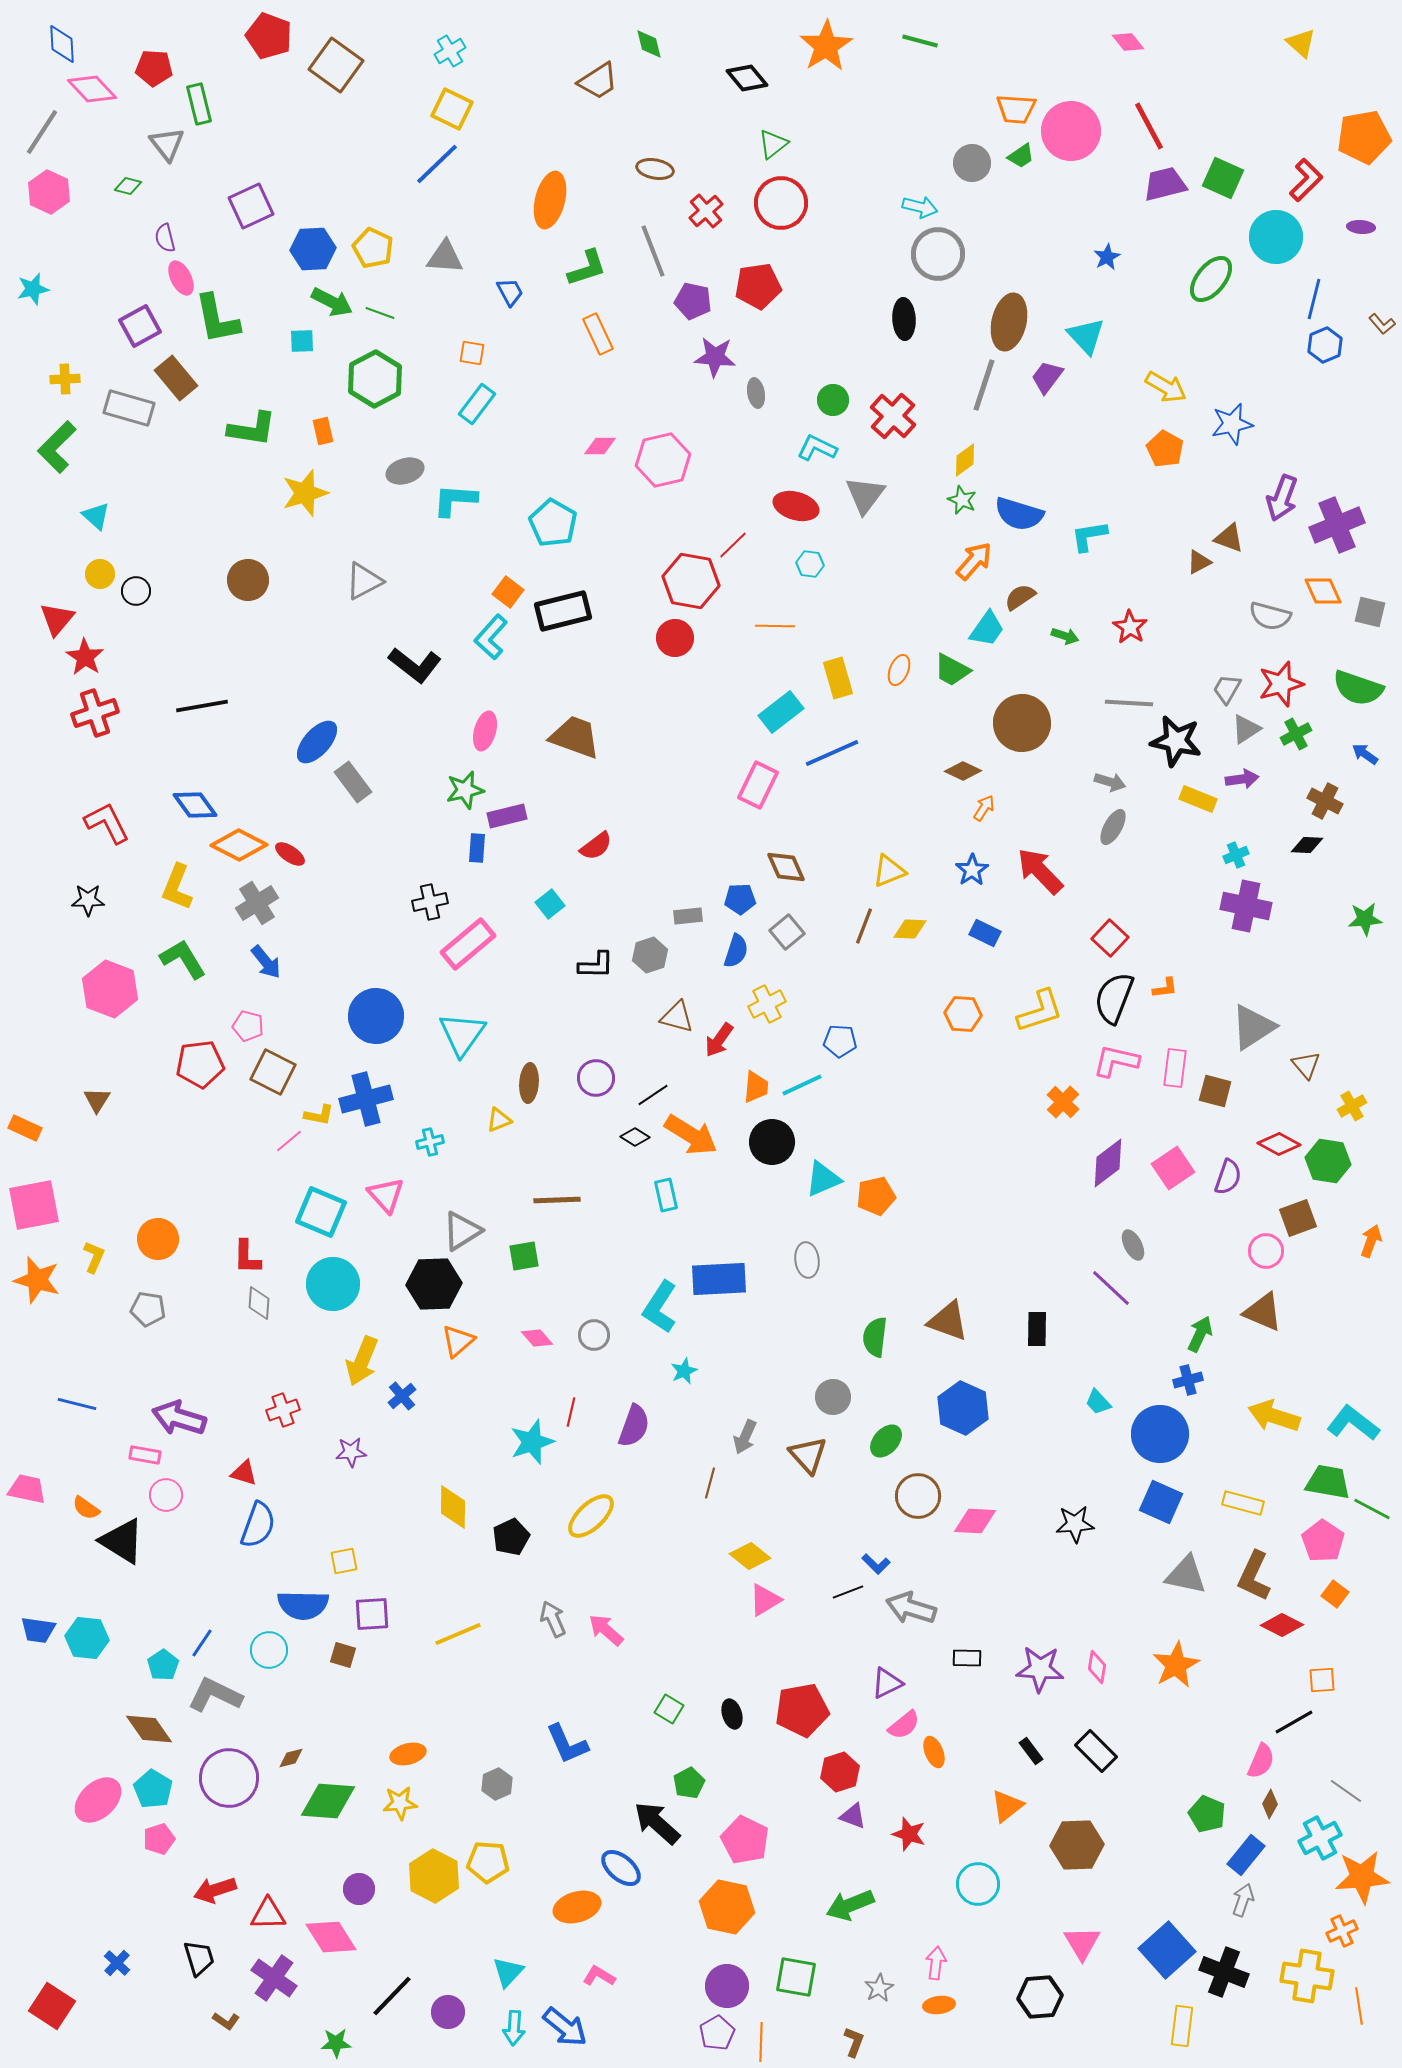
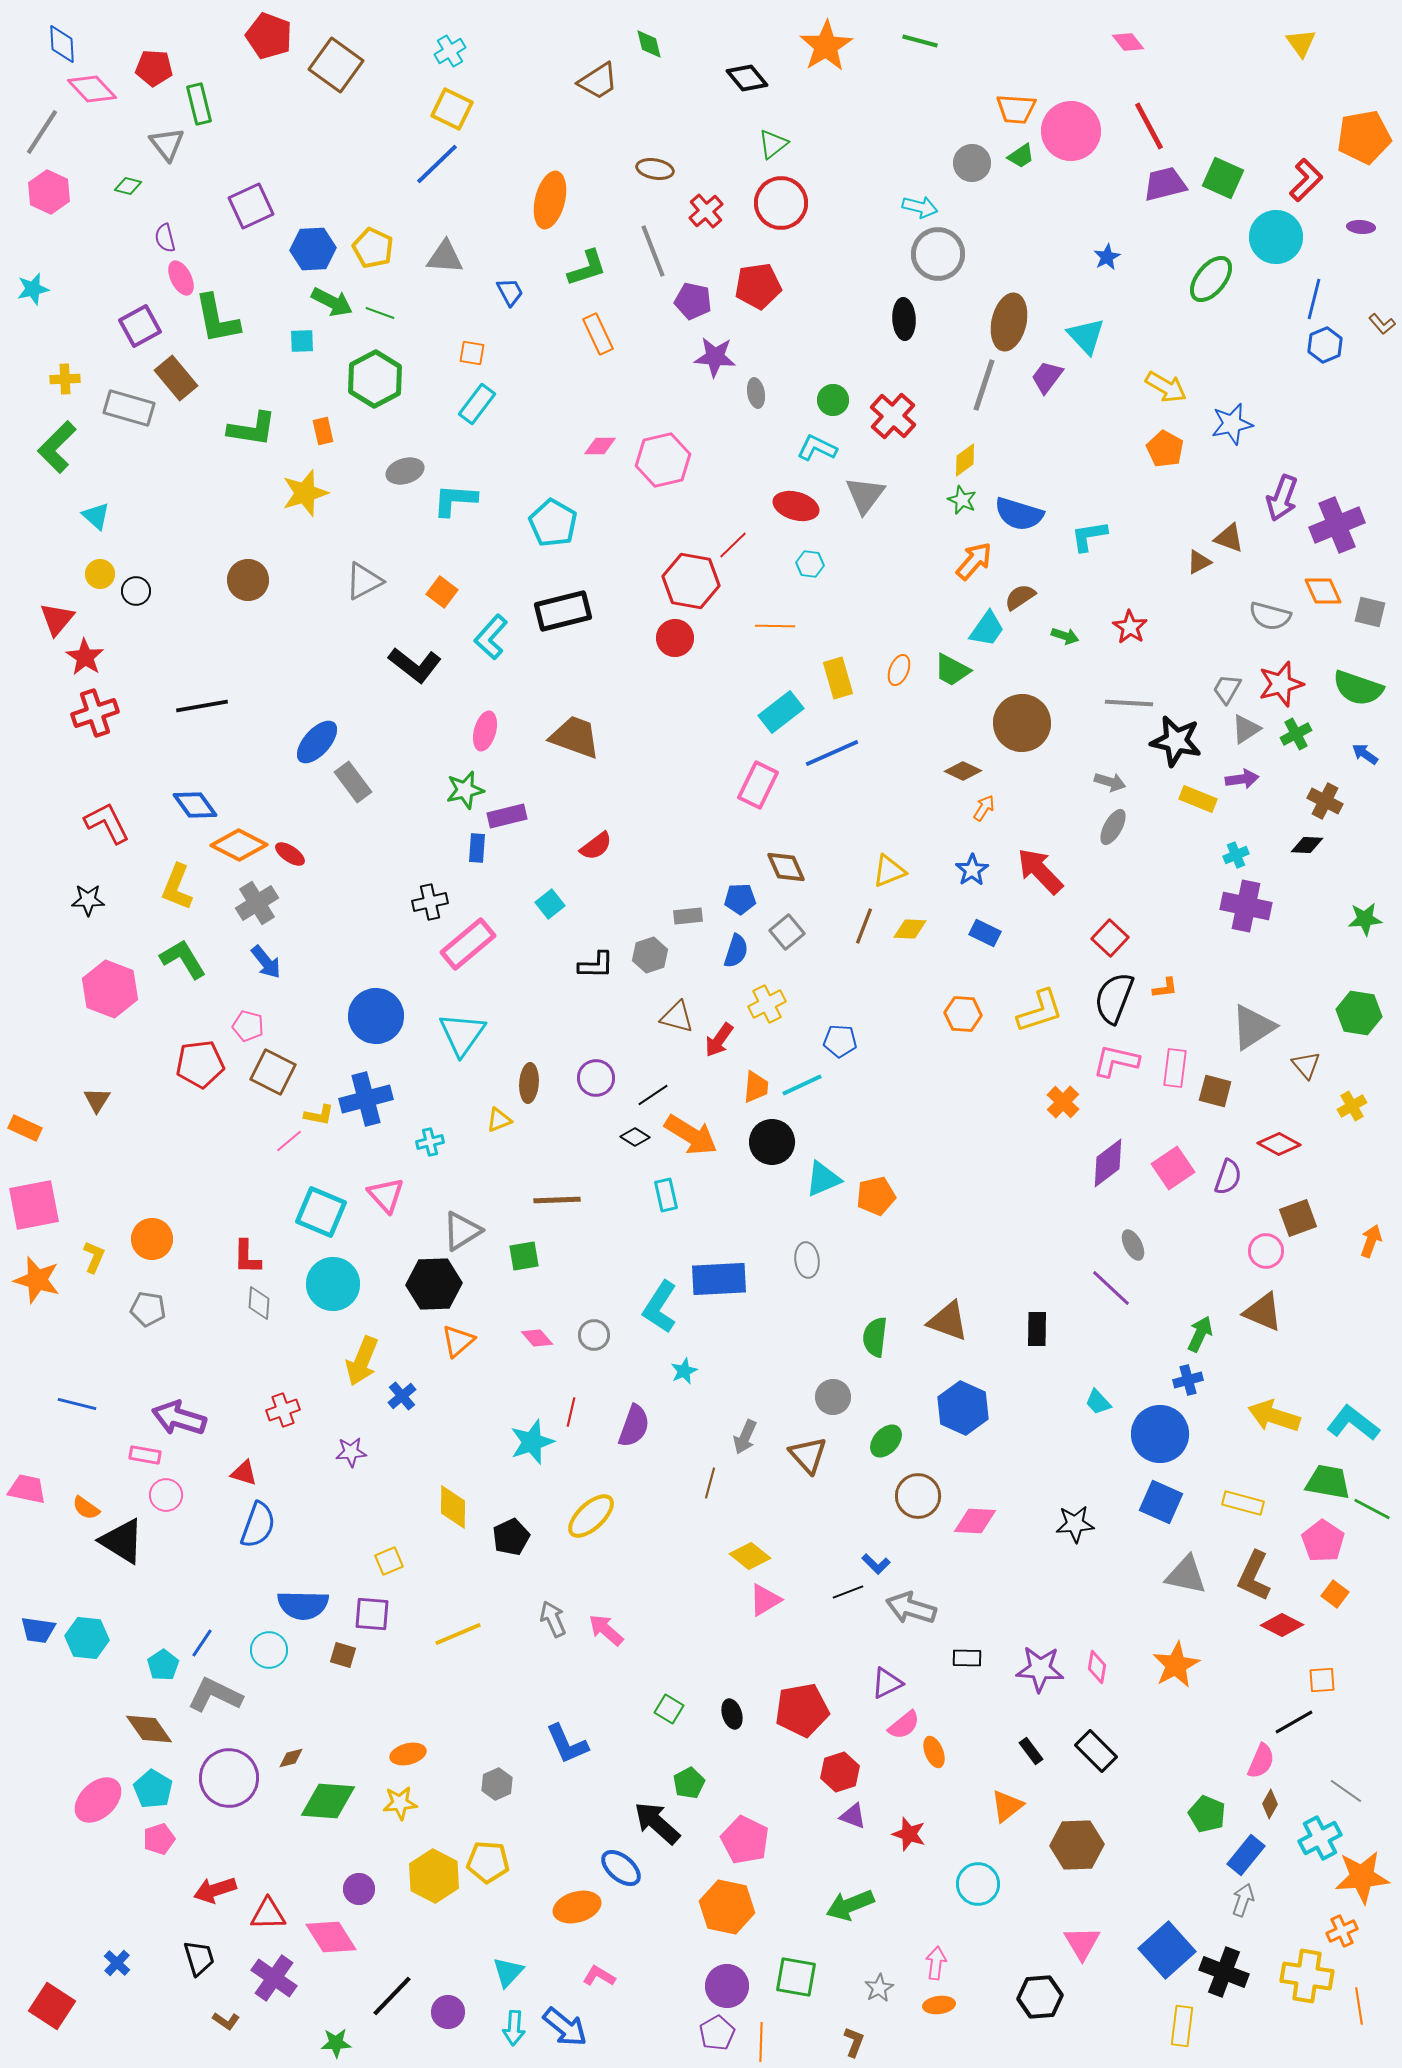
yellow triangle at (1301, 43): rotated 12 degrees clockwise
orange square at (508, 592): moved 66 px left
green hexagon at (1328, 1161): moved 31 px right, 148 px up
orange circle at (158, 1239): moved 6 px left
yellow square at (344, 1561): moved 45 px right; rotated 12 degrees counterclockwise
purple square at (372, 1614): rotated 9 degrees clockwise
